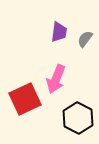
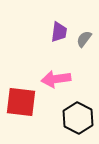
gray semicircle: moved 1 px left
pink arrow: rotated 60 degrees clockwise
red square: moved 4 px left, 3 px down; rotated 32 degrees clockwise
